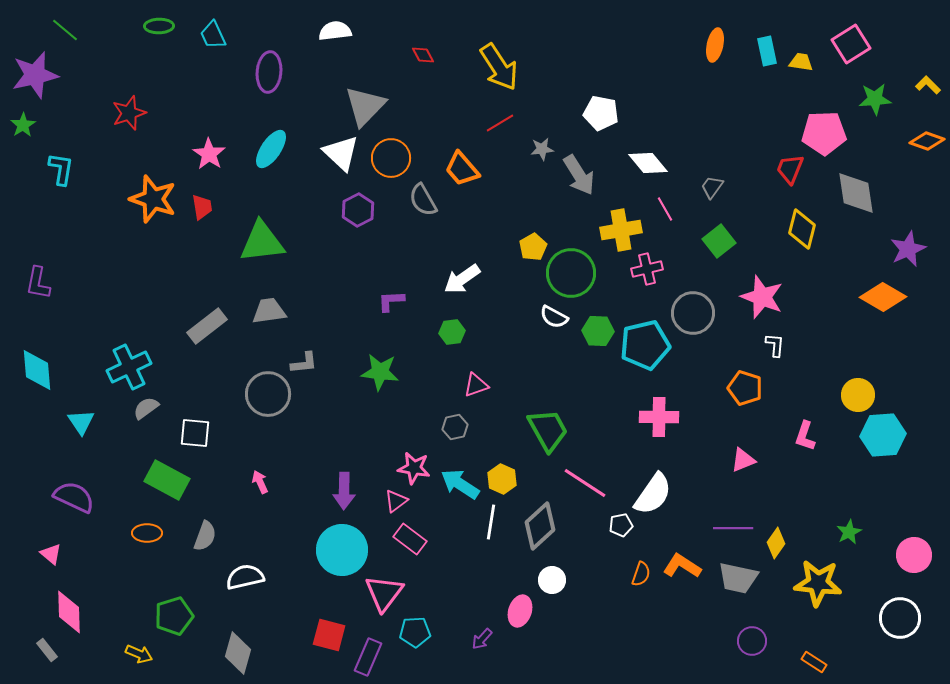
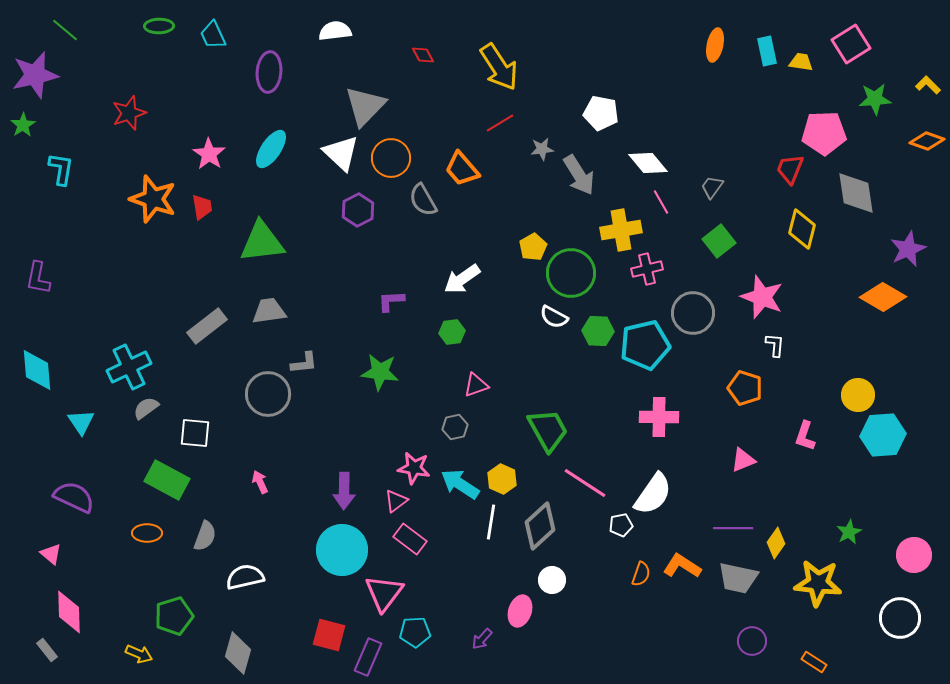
pink line at (665, 209): moved 4 px left, 7 px up
purple L-shape at (38, 283): moved 5 px up
